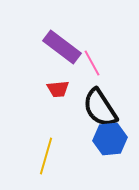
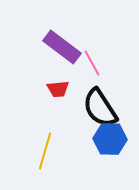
blue hexagon: rotated 8 degrees clockwise
yellow line: moved 1 px left, 5 px up
